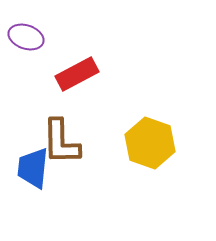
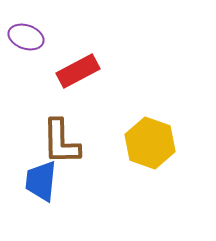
red rectangle: moved 1 px right, 3 px up
blue trapezoid: moved 8 px right, 13 px down
